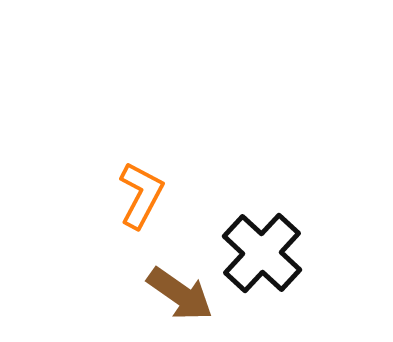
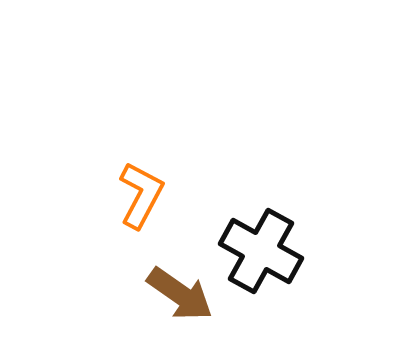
black cross: moved 1 px left, 2 px up; rotated 14 degrees counterclockwise
